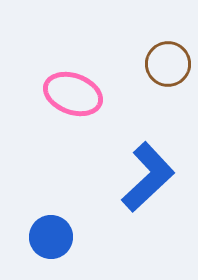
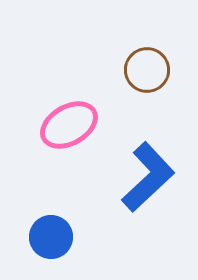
brown circle: moved 21 px left, 6 px down
pink ellipse: moved 4 px left, 31 px down; rotated 50 degrees counterclockwise
